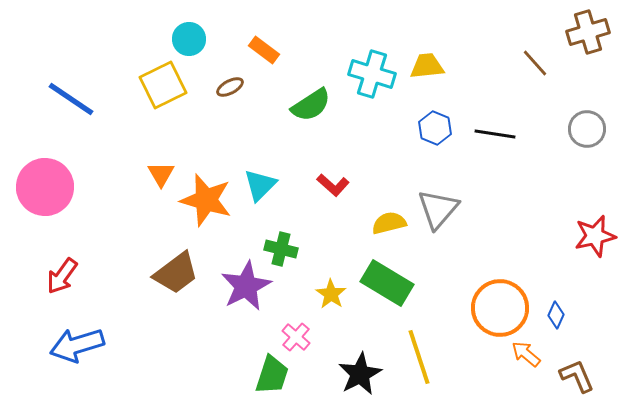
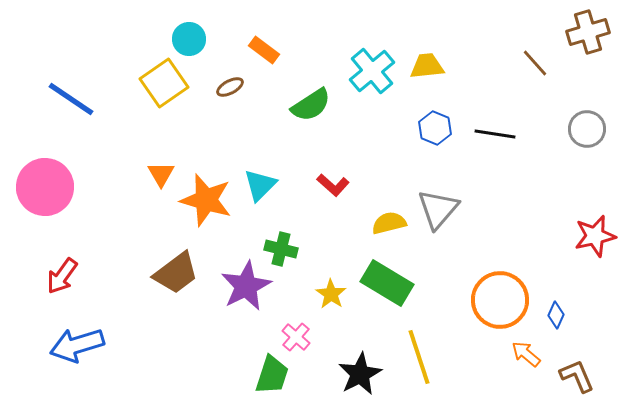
cyan cross: moved 3 px up; rotated 33 degrees clockwise
yellow square: moved 1 px right, 2 px up; rotated 9 degrees counterclockwise
orange circle: moved 8 px up
